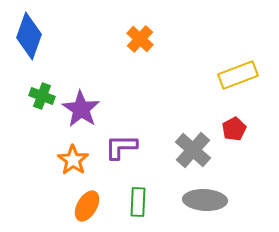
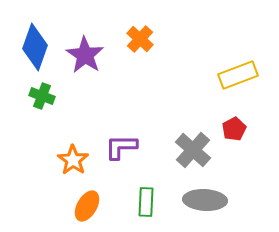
blue diamond: moved 6 px right, 11 px down
purple star: moved 4 px right, 54 px up
green rectangle: moved 8 px right
